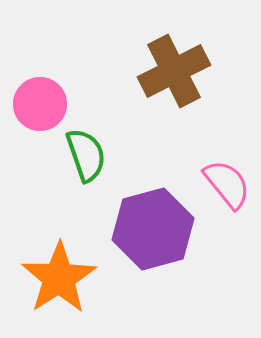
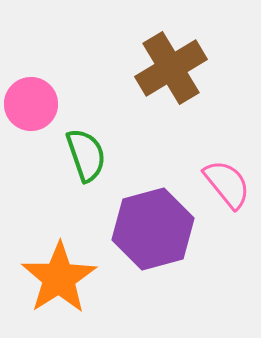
brown cross: moved 3 px left, 3 px up; rotated 4 degrees counterclockwise
pink circle: moved 9 px left
